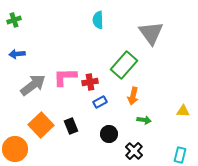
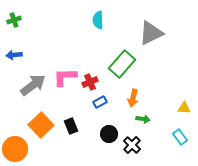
gray triangle: rotated 40 degrees clockwise
blue arrow: moved 3 px left, 1 px down
green rectangle: moved 2 px left, 1 px up
red cross: rotated 14 degrees counterclockwise
orange arrow: moved 2 px down
yellow triangle: moved 1 px right, 3 px up
green arrow: moved 1 px left, 1 px up
black cross: moved 2 px left, 6 px up
cyan rectangle: moved 18 px up; rotated 49 degrees counterclockwise
